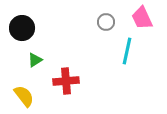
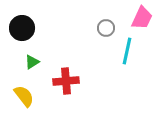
pink trapezoid: rotated 130 degrees counterclockwise
gray circle: moved 6 px down
green triangle: moved 3 px left, 2 px down
